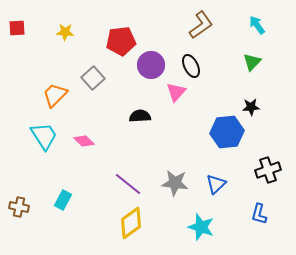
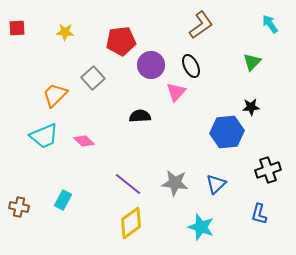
cyan arrow: moved 13 px right, 1 px up
cyan trapezoid: rotated 100 degrees clockwise
